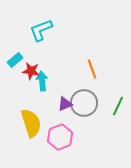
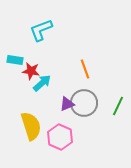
cyan rectangle: rotated 49 degrees clockwise
orange line: moved 7 px left
cyan arrow: moved 2 px down; rotated 54 degrees clockwise
purple triangle: moved 2 px right
yellow semicircle: moved 3 px down
pink hexagon: rotated 15 degrees counterclockwise
